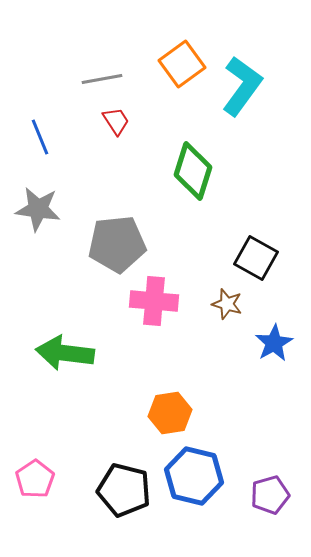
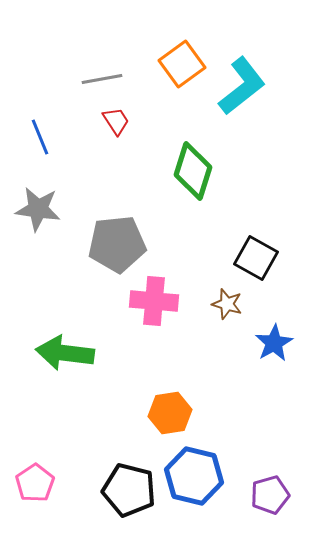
cyan L-shape: rotated 16 degrees clockwise
pink pentagon: moved 4 px down
black pentagon: moved 5 px right
